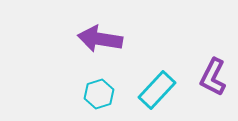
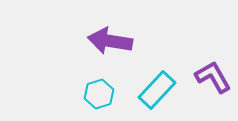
purple arrow: moved 10 px right, 2 px down
purple L-shape: rotated 123 degrees clockwise
